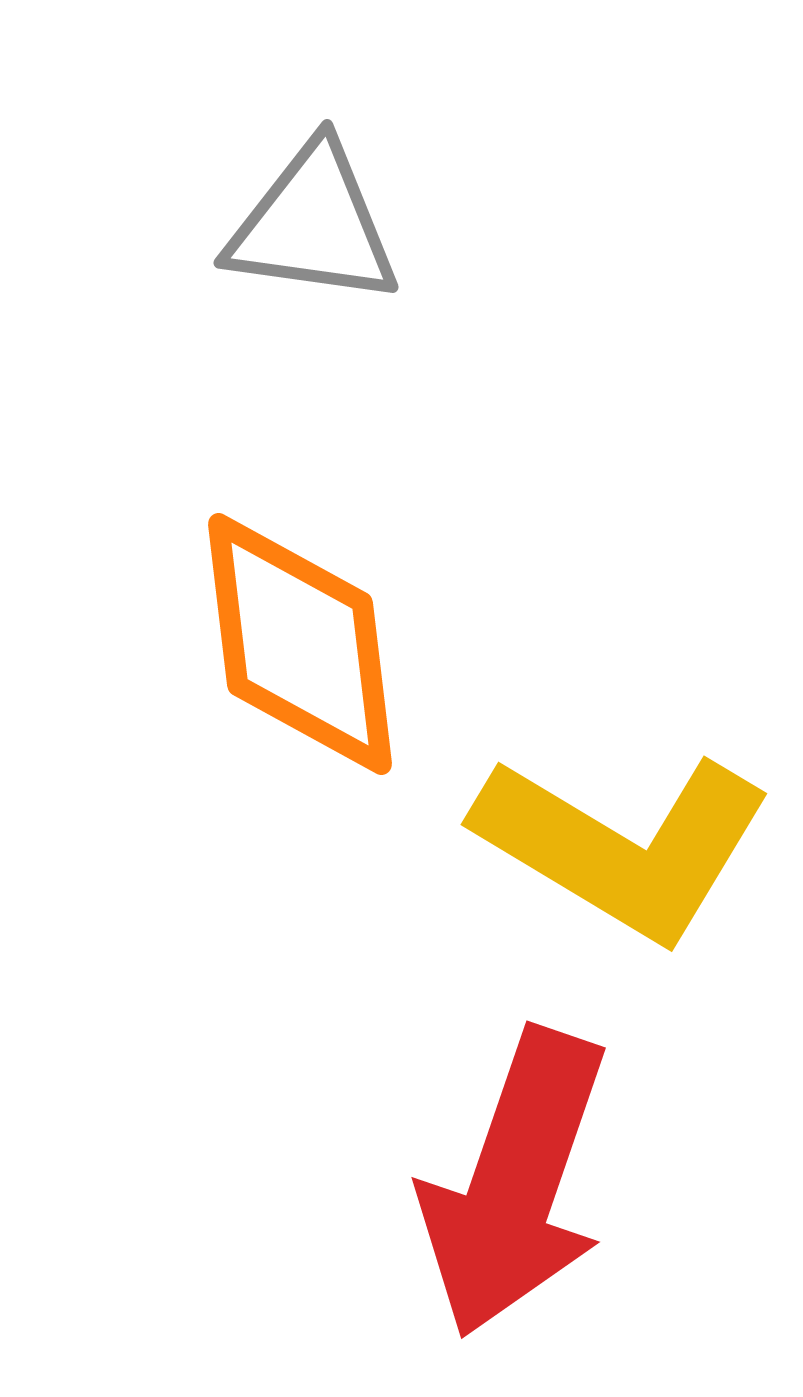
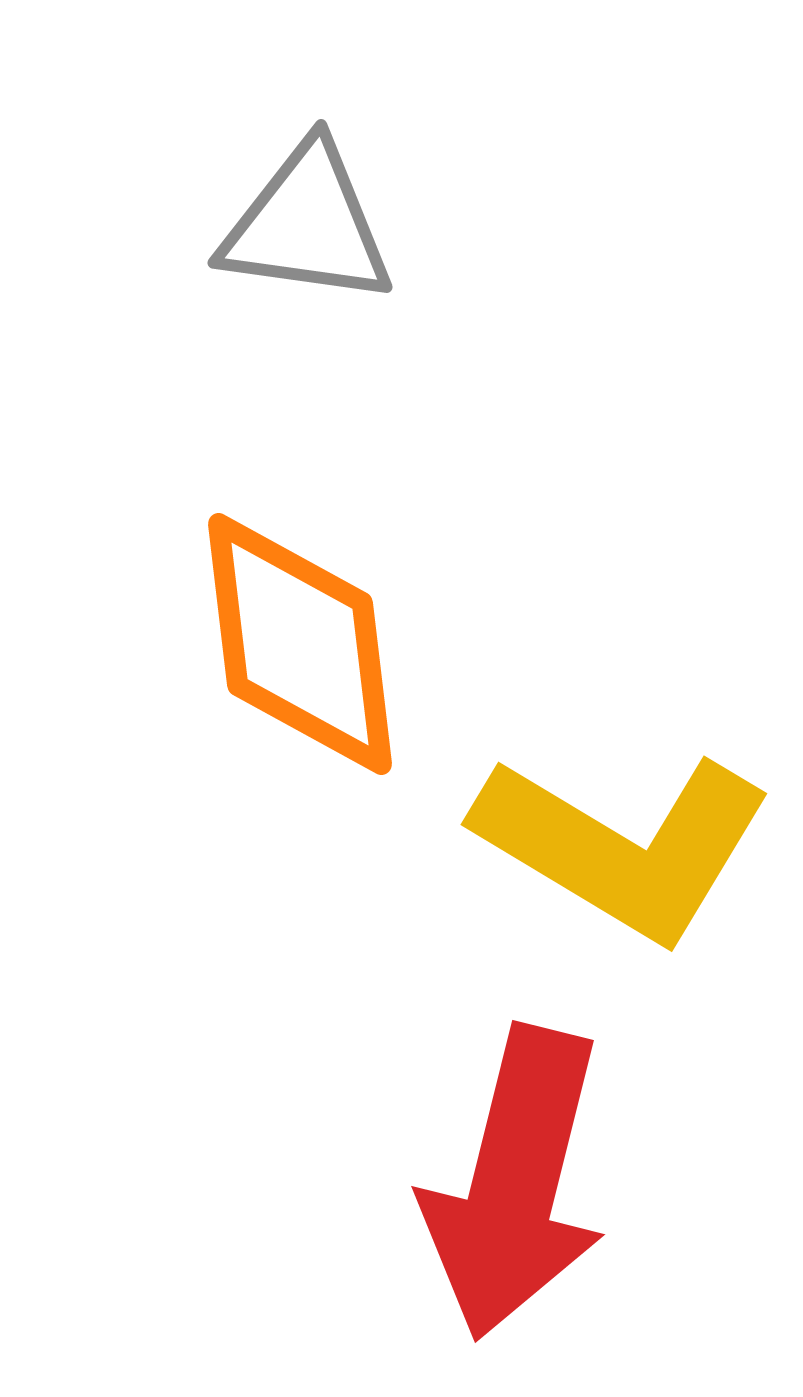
gray triangle: moved 6 px left
red arrow: rotated 5 degrees counterclockwise
